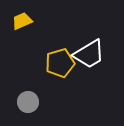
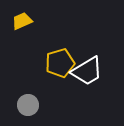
white trapezoid: moved 2 px left, 17 px down
gray circle: moved 3 px down
